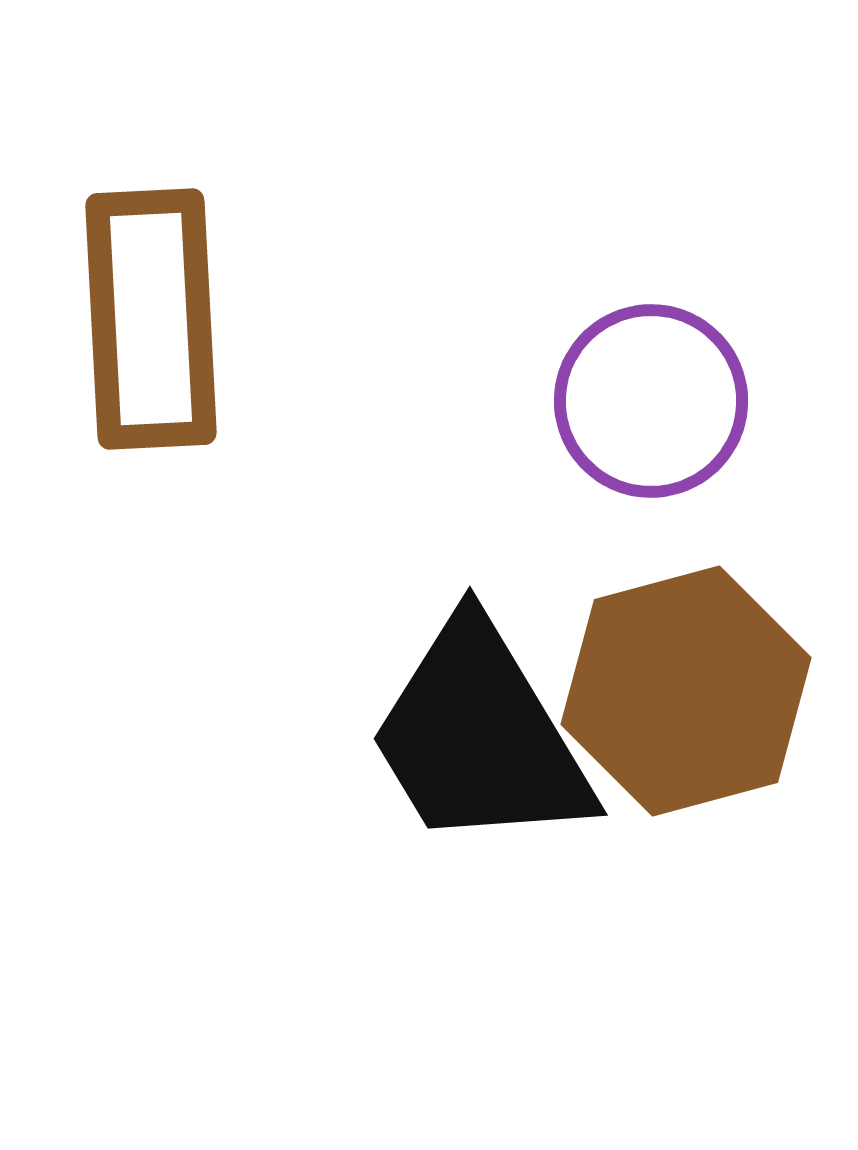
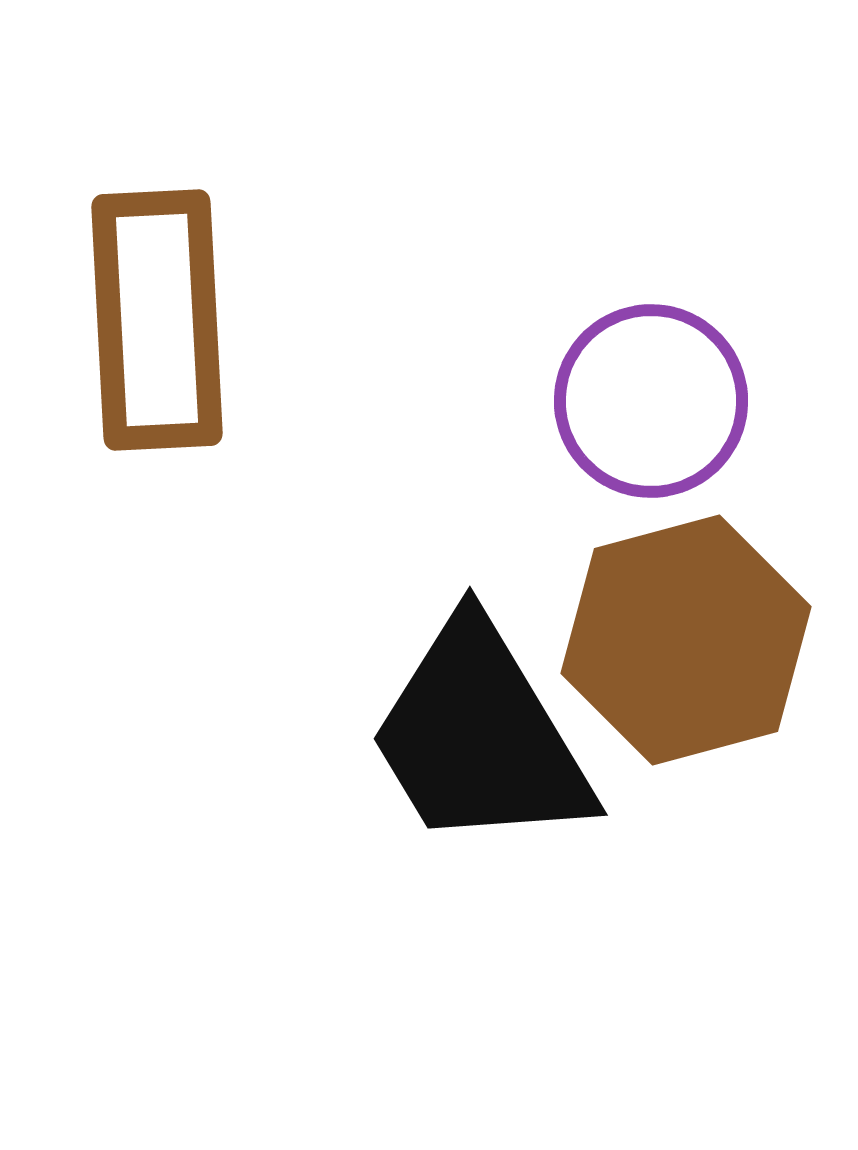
brown rectangle: moved 6 px right, 1 px down
brown hexagon: moved 51 px up
